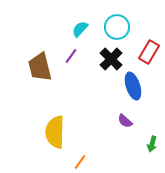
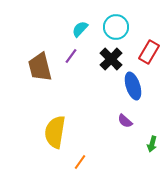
cyan circle: moved 1 px left
yellow semicircle: rotated 8 degrees clockwise
